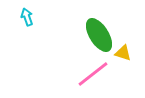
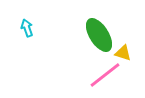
cyan arrow: moved 11 px down
pink line: moved 12 px right, 1 px down
